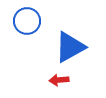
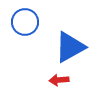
blue circle: moved 2 px left, 1 px down
